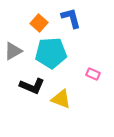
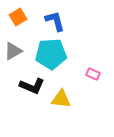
blue L-shape: moved 16 px left, 3 px down
orange square: moved 21 px left, 6 px up; rotated 18 degrees clockwise
cyan pentagon: moved 1 px down
yellow triangle: rotated 15 degrees counterclockwise
